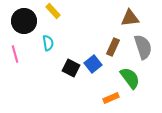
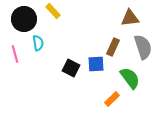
black circle: moved 2 px up
cyan semicircle: moved 10 px left
blue square: moved 3 px right; rotated 36 degrees clockwise
orange rectangle: moved 1 px right, 1 px down; rotated 21 degrees counterclockwise
